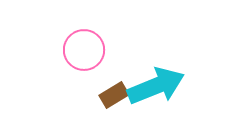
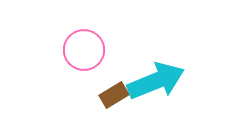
cyan arrow: moved 5 px up
